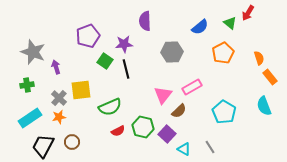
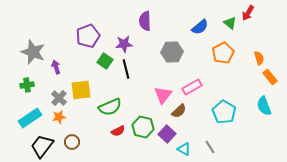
black trapezoid: moved 1 px left; rotated 10 degrees clockwise
